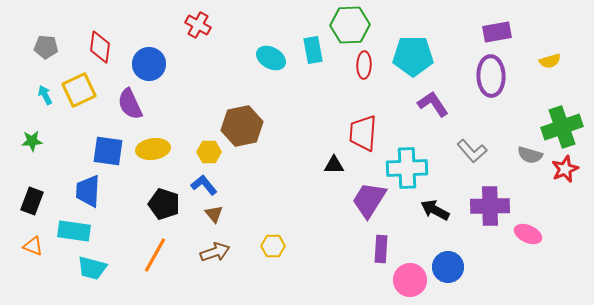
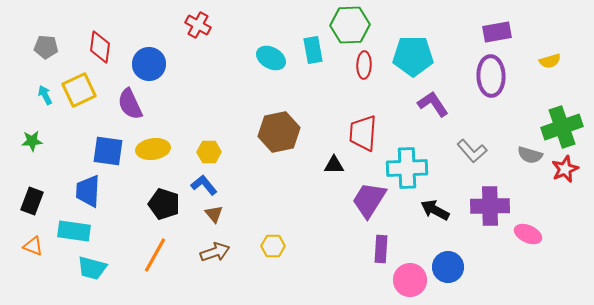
brown hexagon at (242, 126): moved 37 px right, 6 px down
